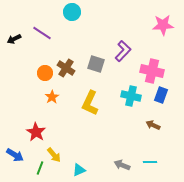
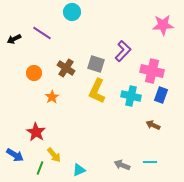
orange circle: moved 11 px left
yellow L-shape: moved 7 px right, 12 px up
